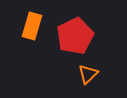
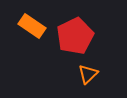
orange rectangle: rotated 72 degrees counterclockwise
